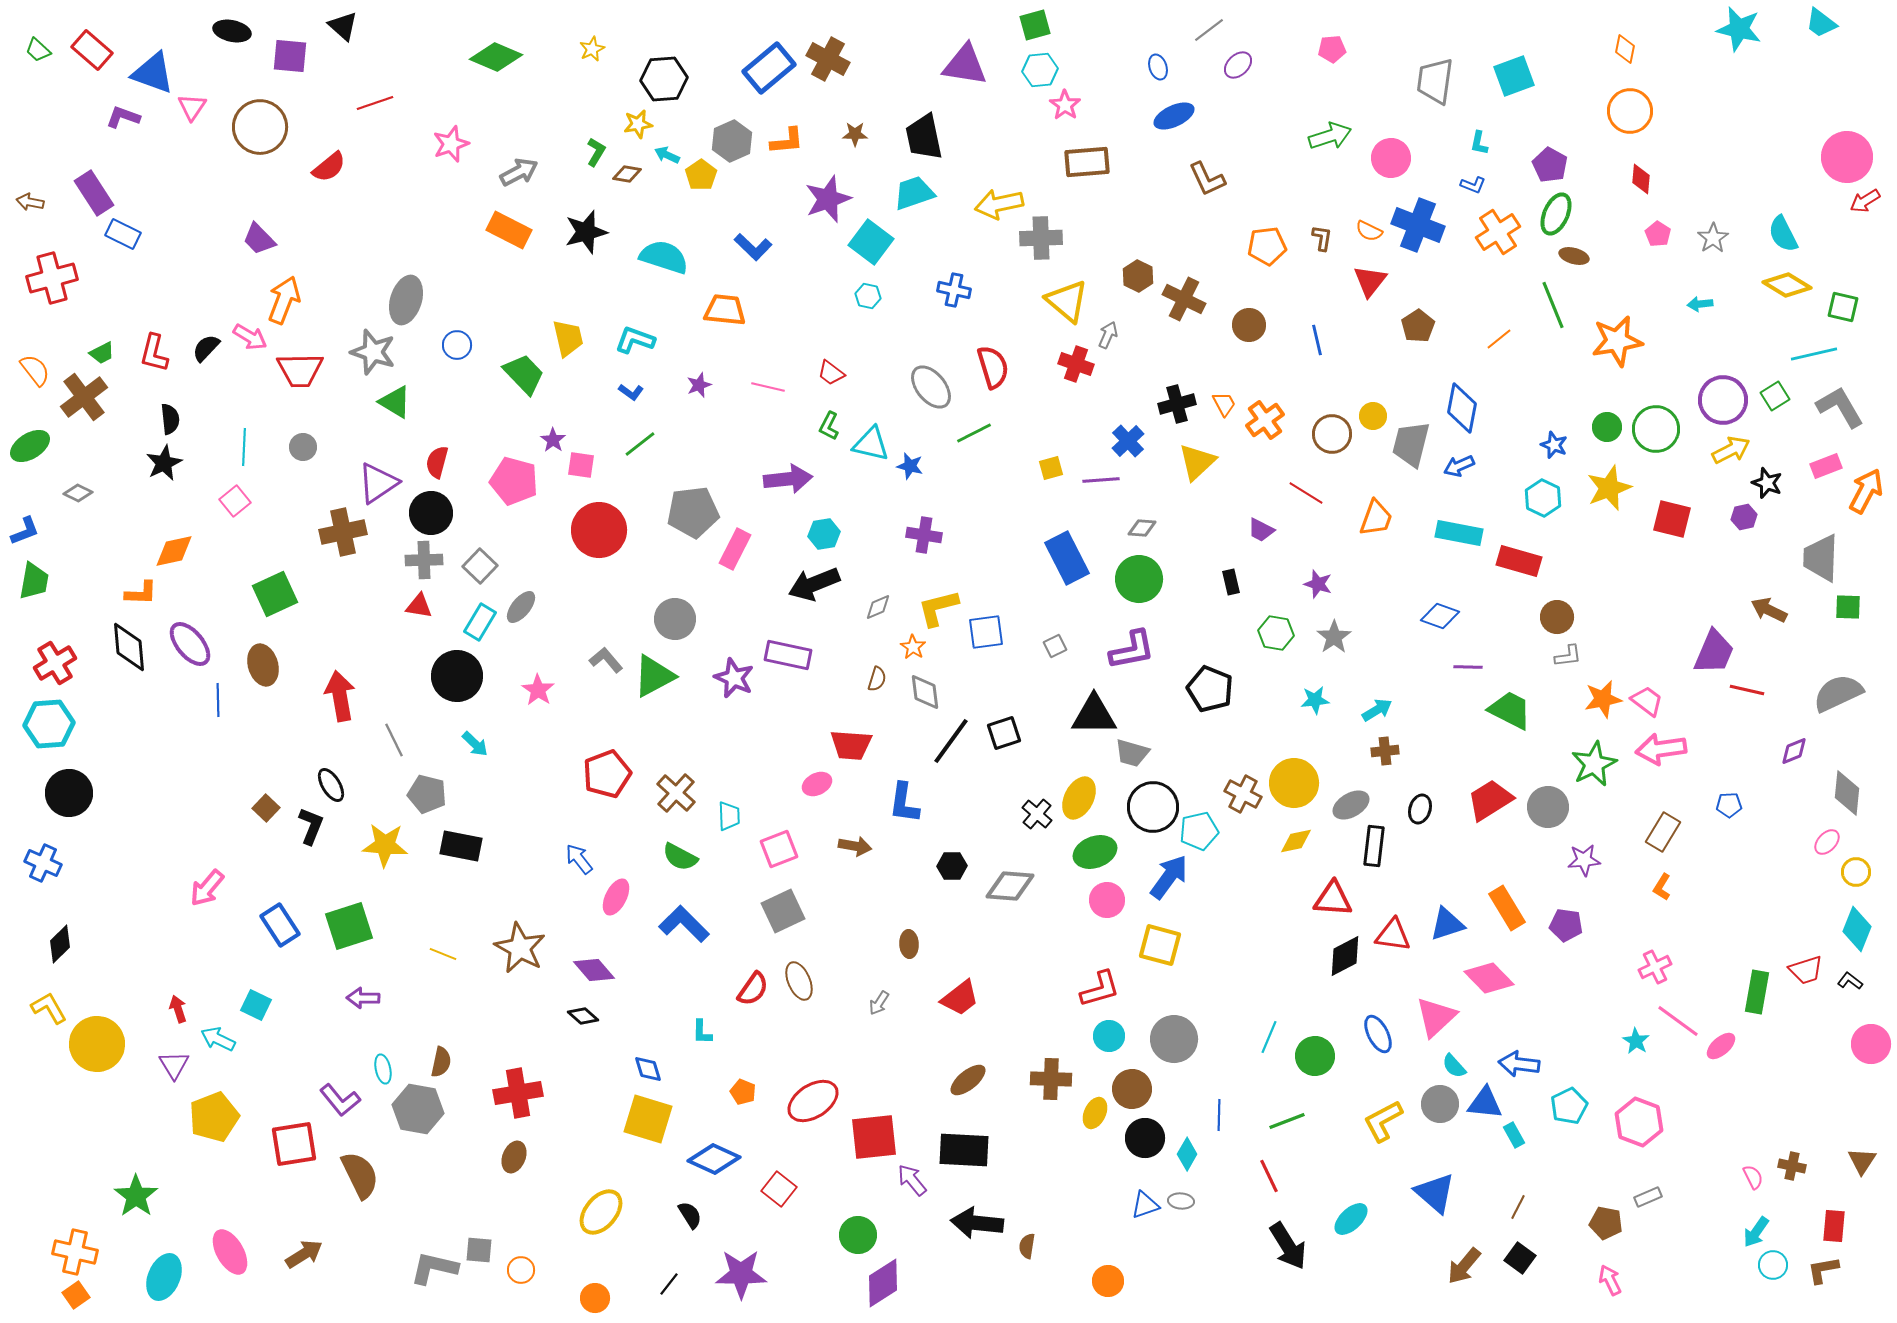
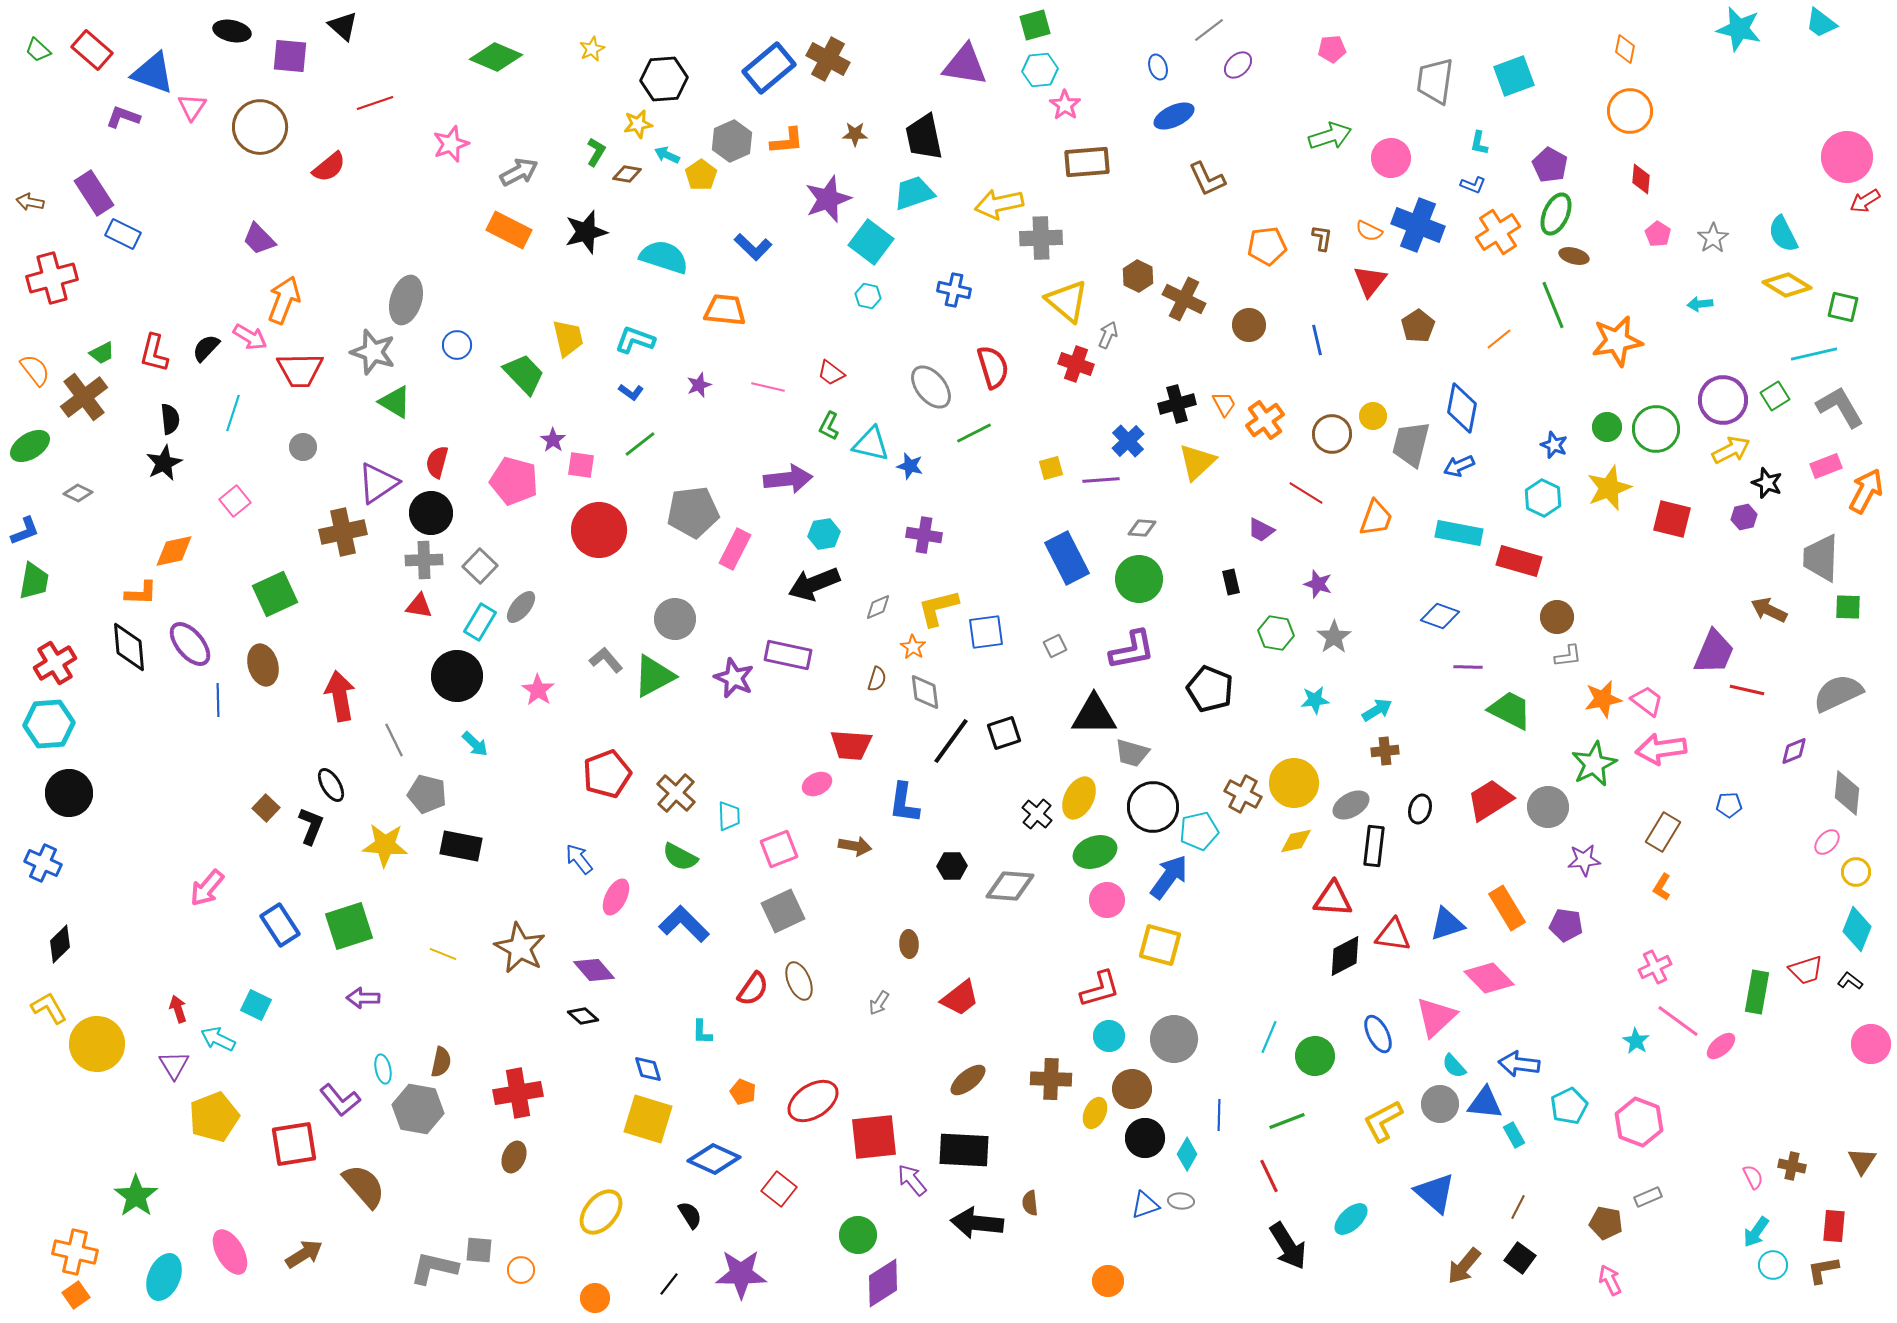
cyan line at (244, 447): moved 11 px left, 34 px up; rotated 15 degrees clockwise
brown semicircle at (360, 1175): moved 4 px right, 11 px down; rotated 15 degrees counterclockwise
brown semicircle at (1027, 1246): moved 3 px right, 43 px up; rotated 15 degrees counterclockwise
